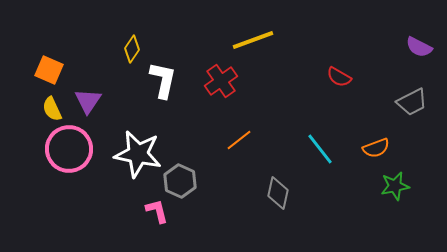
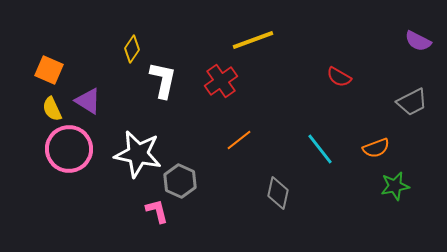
purple semicircle: moved 1 px left, 6 px up
purple triangle: rotated 32 degrees counterclockwise
